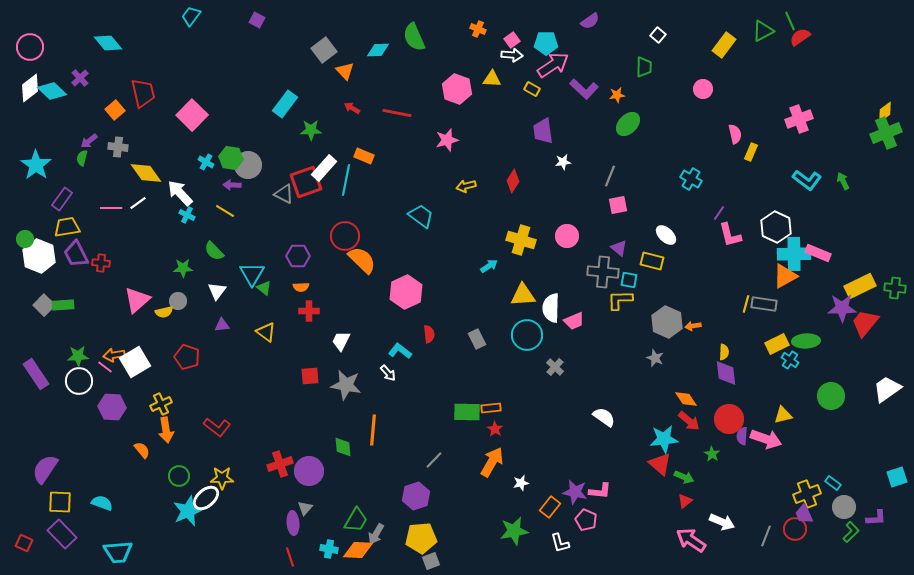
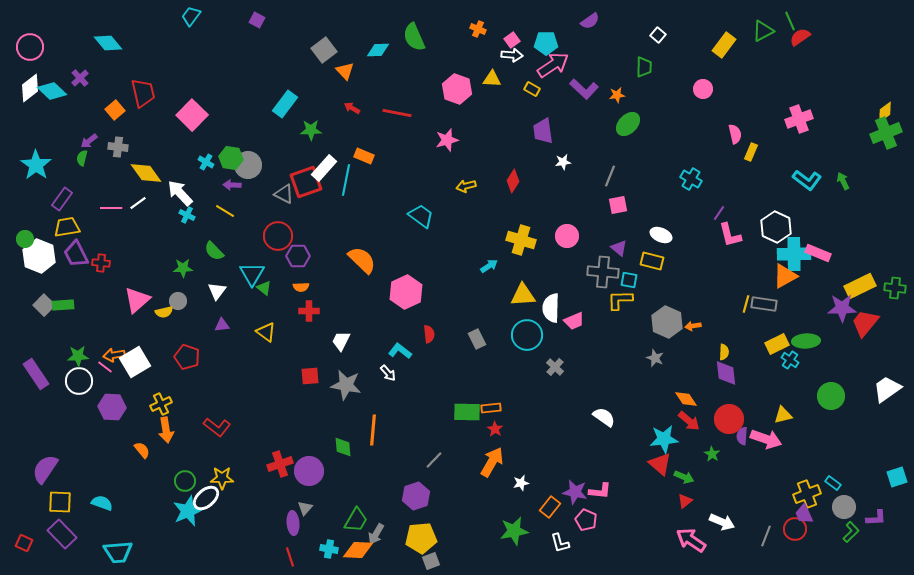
white ellipse at (666, 235): moved 5 px left; rotated 20 degrees counterclockwise
red circle at (345, 236): moved 67 px left
green circle at (179, 476): moved 6 px right, 5 px down
